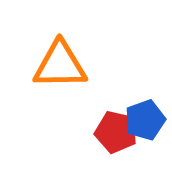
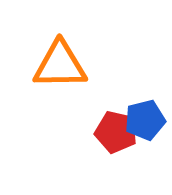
blue pentagon: rotated 6 degrees clockwise
